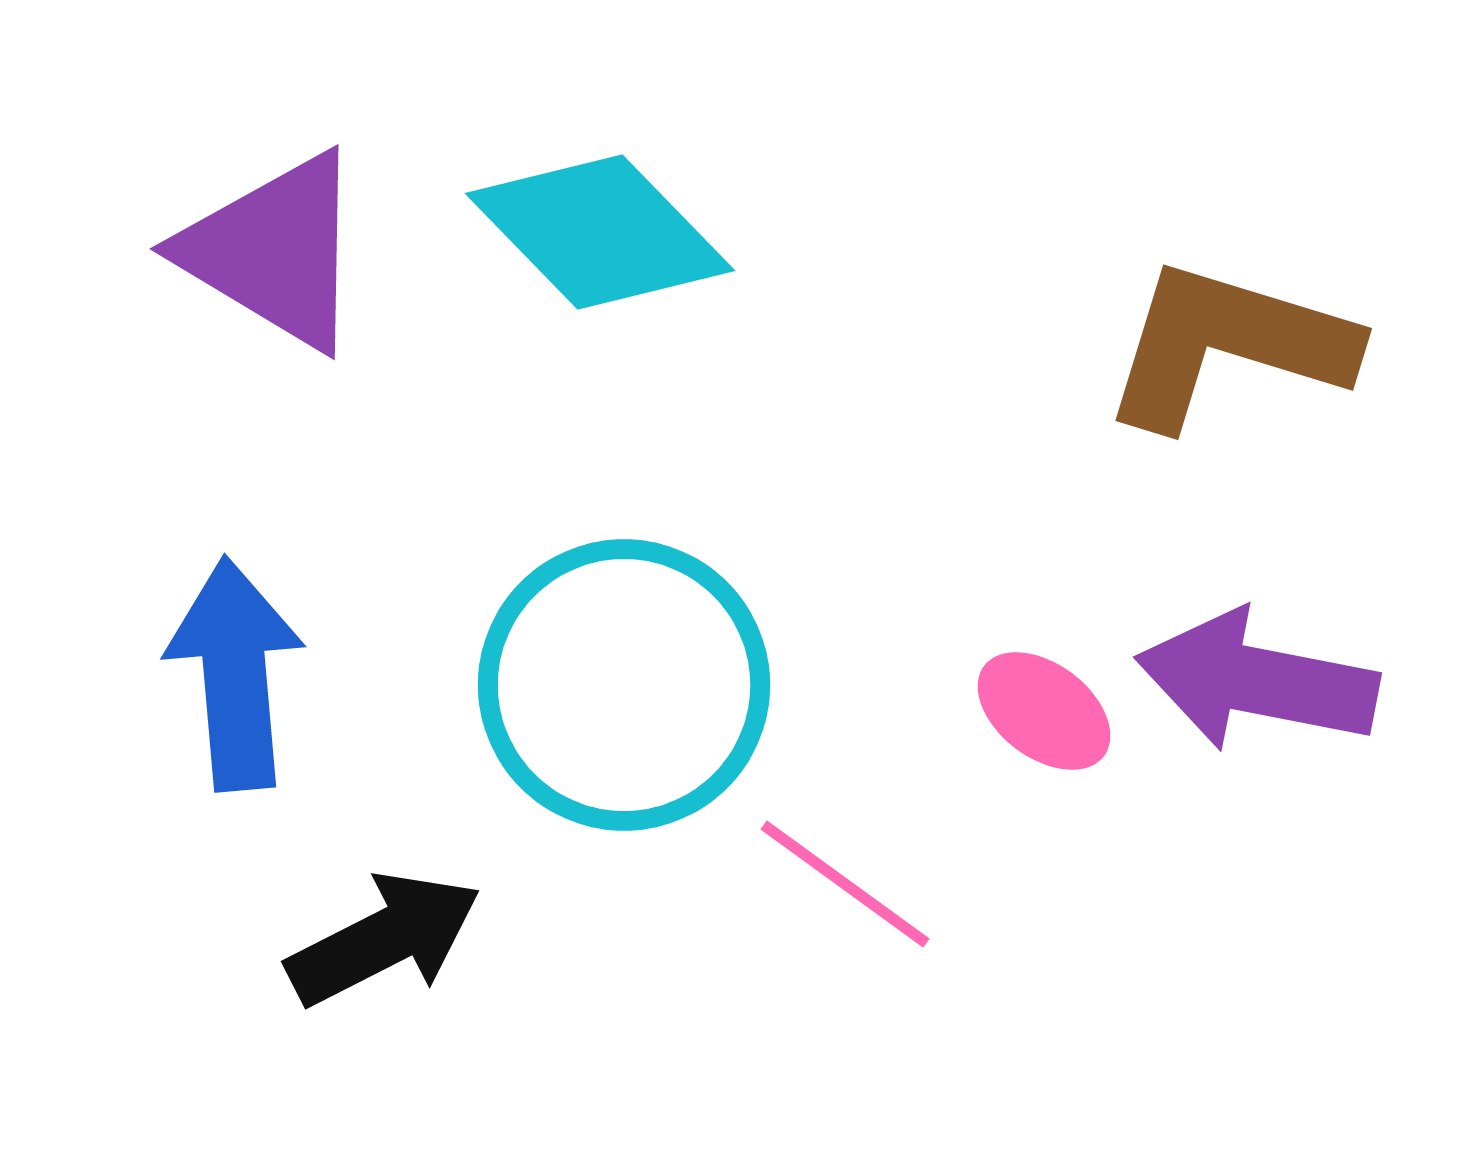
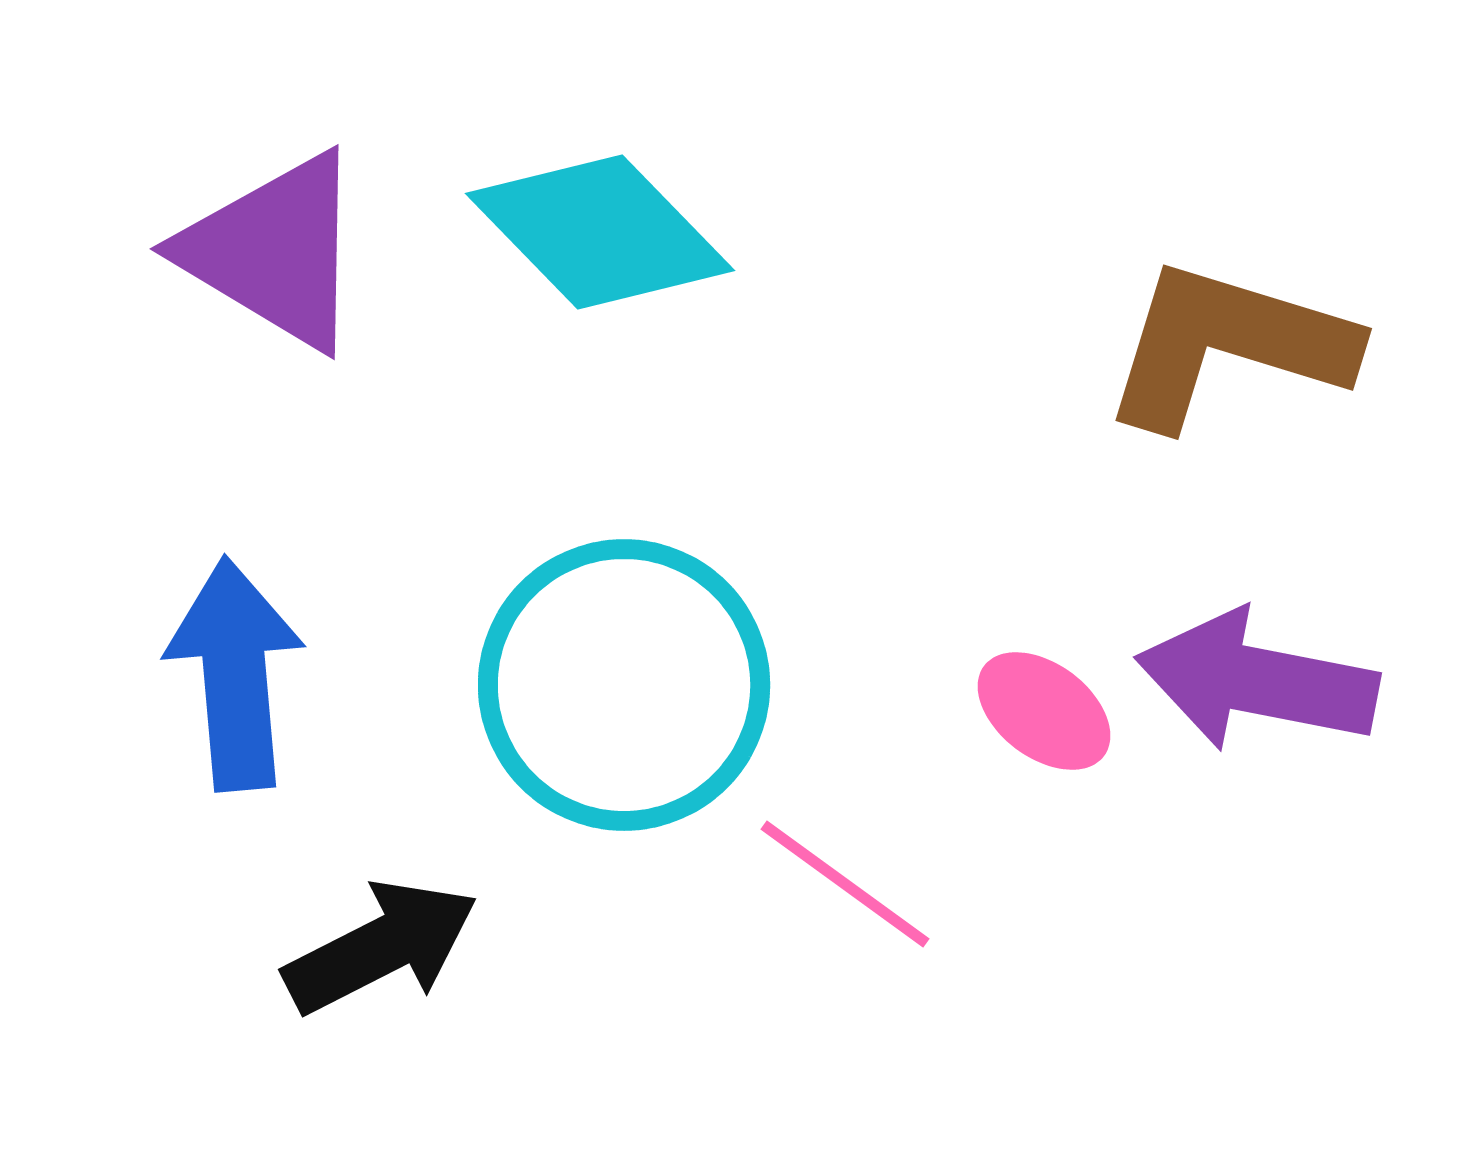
black arrow: moved 3 px left, 8 px down
